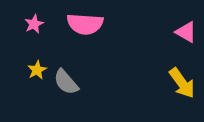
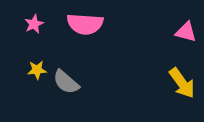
pink triangle: rotated 15 degrees counterclockwise
yellow star: rotated 24 degrees clockwise
gray semicircle: rotated 8 degrees counterclockwise
